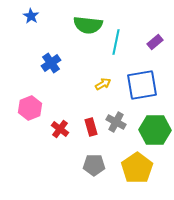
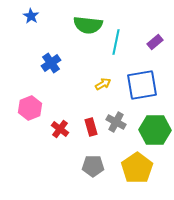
gray pentagon: moved 1 px left, 1 px down
